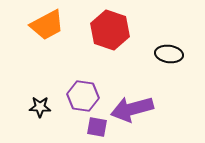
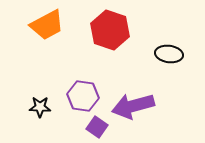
purple arrow: moved 1 px right, 3 px up
purple square: rotated 25 degrees clockwise
